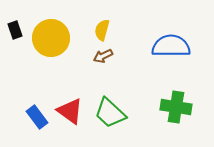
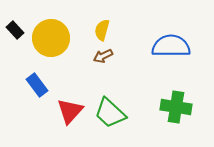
black rectangle: rotated 24 degrees counterclockwise
red triangle: rotated 36 degrees clockwise
blue rectangle: moved 32 px up
